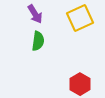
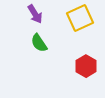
green semicircle: moved 1 px right, 2 px down; rotated 138 degrees clockwise
red hexagon: moved 6 px right, 18 px up
